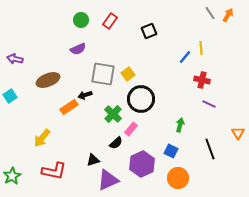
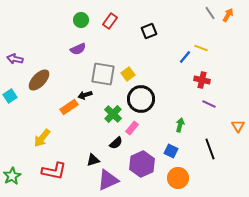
yellow line: rotated 64 degrees counterclockwise
brown ellipse: moved 9 px left; rotated 25 degrees counterclockwise
pink rectangle: moved 1 px right, 1 px up
orange triangle: moved 7 px up
